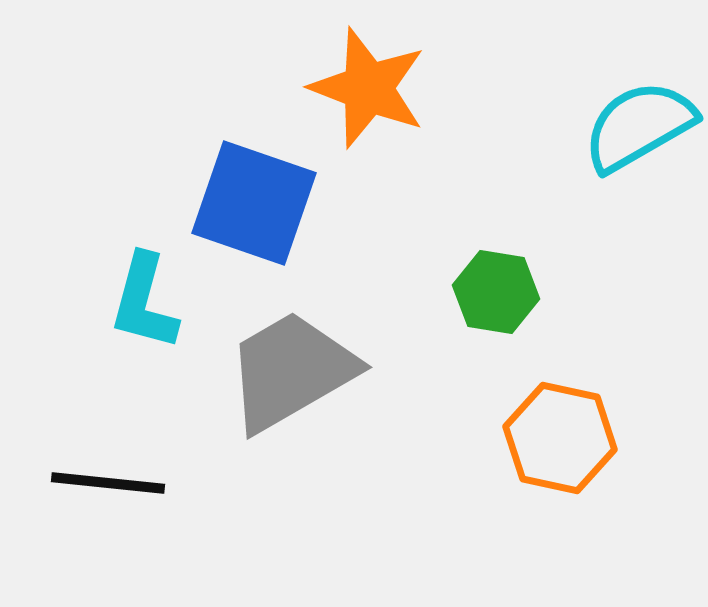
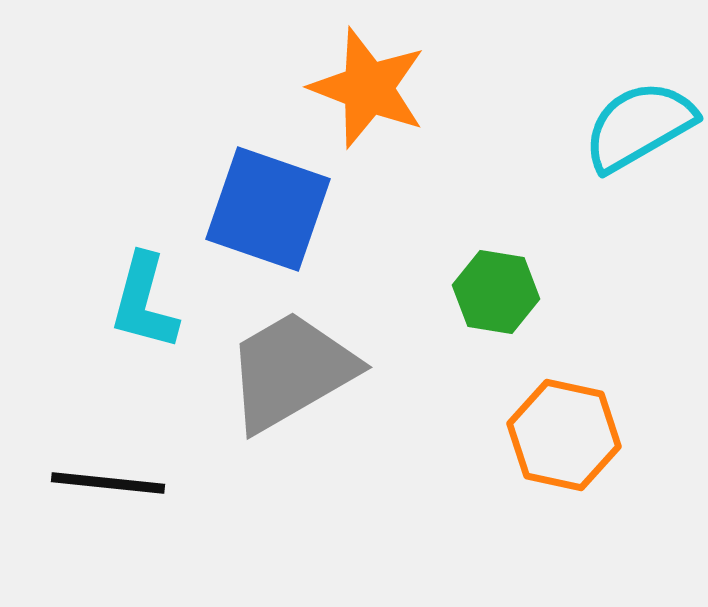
blue square: moved 14 px right, 6 px down
orange hexagon: moved 4 px right, 3 px up
